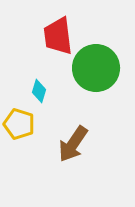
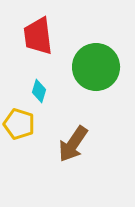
red trapezoid: moved 20 px left
green circle: moved 1 px up
